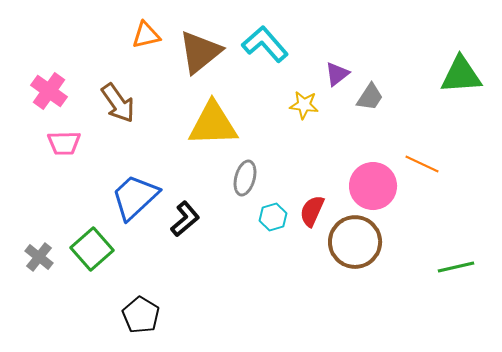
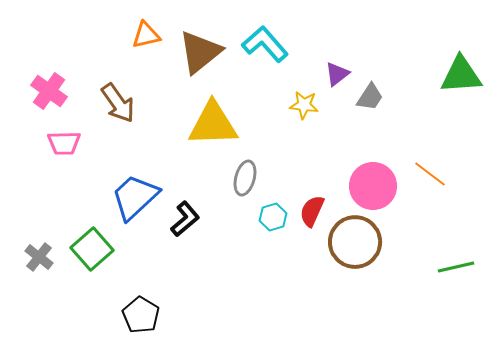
orange line: moved 8 px right, 10 px down; rotated 12 degrees clockwise
